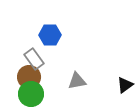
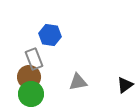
blue hexagon: rotated 10 degrees clockwise
gray rectangle: rotated 15 degrees clockwise
gray triangle: moved 1 px right, 1 px down
